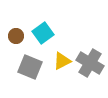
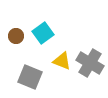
yellow triangle: rotated 48 degrees clockwise
gray square: moved 10 px down
